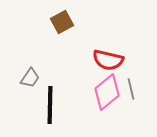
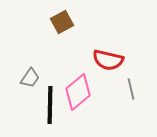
pink diamond: moved 29 px left
